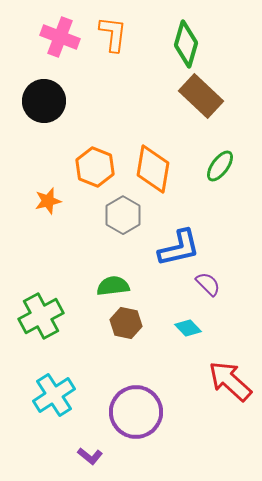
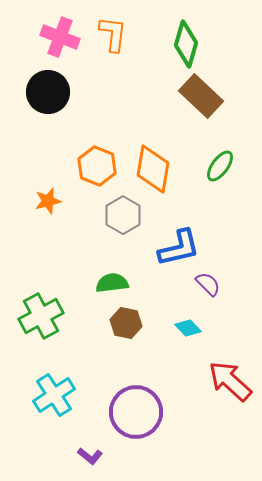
black circle: moved 4 px right, 9 px up
orange hexagon: moved 2 px right, 1 px up
green semicircle: moved 1 px left, 3 px up
